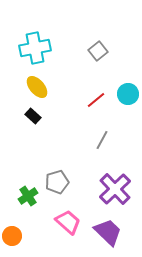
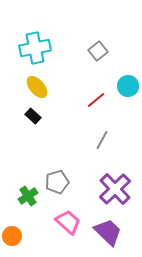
cyan circle: moved 8 px up
